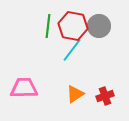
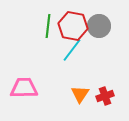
orange triangle: moved 5 px right; rotated 24 degrees counterclockwise
